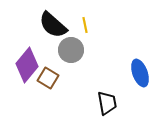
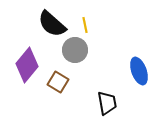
black semicircle: moved 1 px left, 1 px up
gray circle: moved 4 px right
blue ellipse: moved 1 px left, 2 px up
brown square: moved 10 px right, 4 px down
